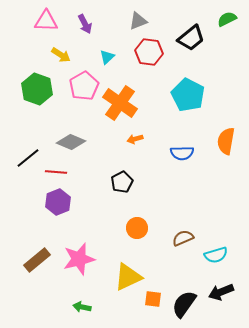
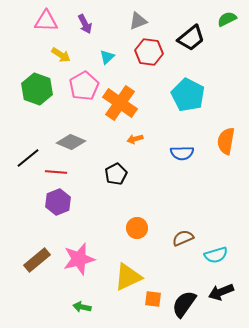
black pentagon: moved 6 px left, 8 px up
